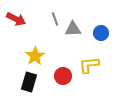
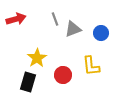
red arrow: rotated 42 degrees counterclockwise
gray triangle: rotated 18 degrees counterclockwise
yellow star: moved 2 px right, 2 px down
yellow L-shape: moved 2 px right, 1 px down; rotated 90 degrees counterclockwise
red circle: moved 1 px up
black rectangle: moved 1 px left
